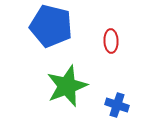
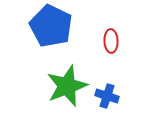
blue pentagon: rotated 12 degrees clockwise
blue cross: moved 10 px left, 9 px up
